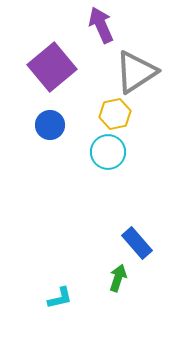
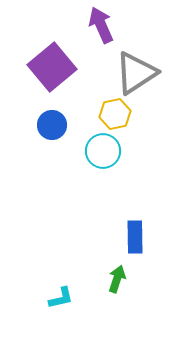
gray triangle: moved 1 px down
blue circle: moved 2 px right
cyan circle: moved 5 px left, 1 px up
blue rectangle: moved 2 px left, 6 px up; rotated 40 degrees clockwise
green arrow: moved 1 px left, 1 px down
cyan L-shape: moved 1 px right
